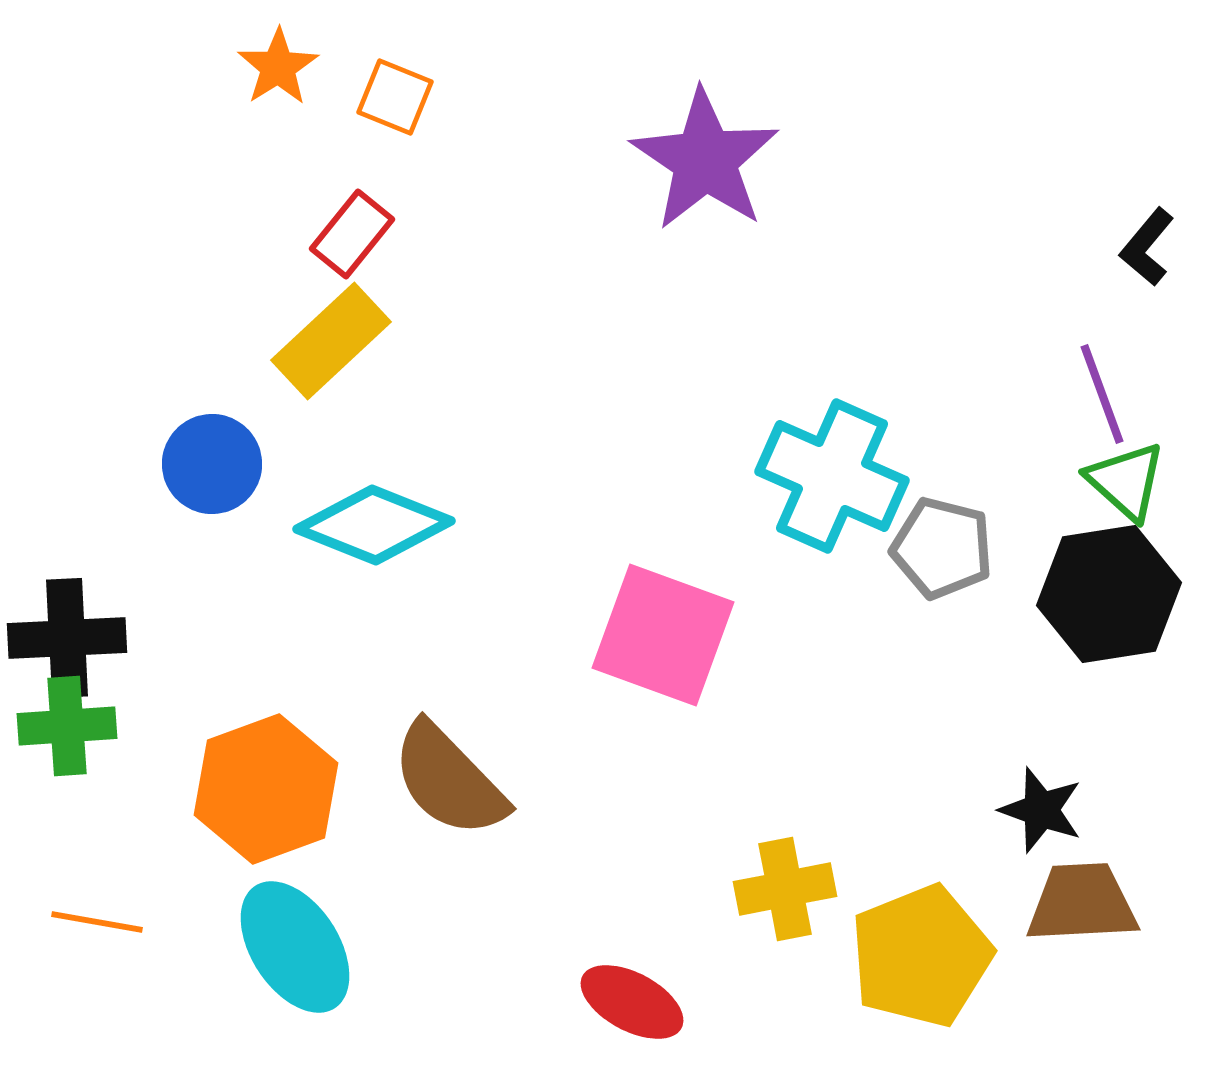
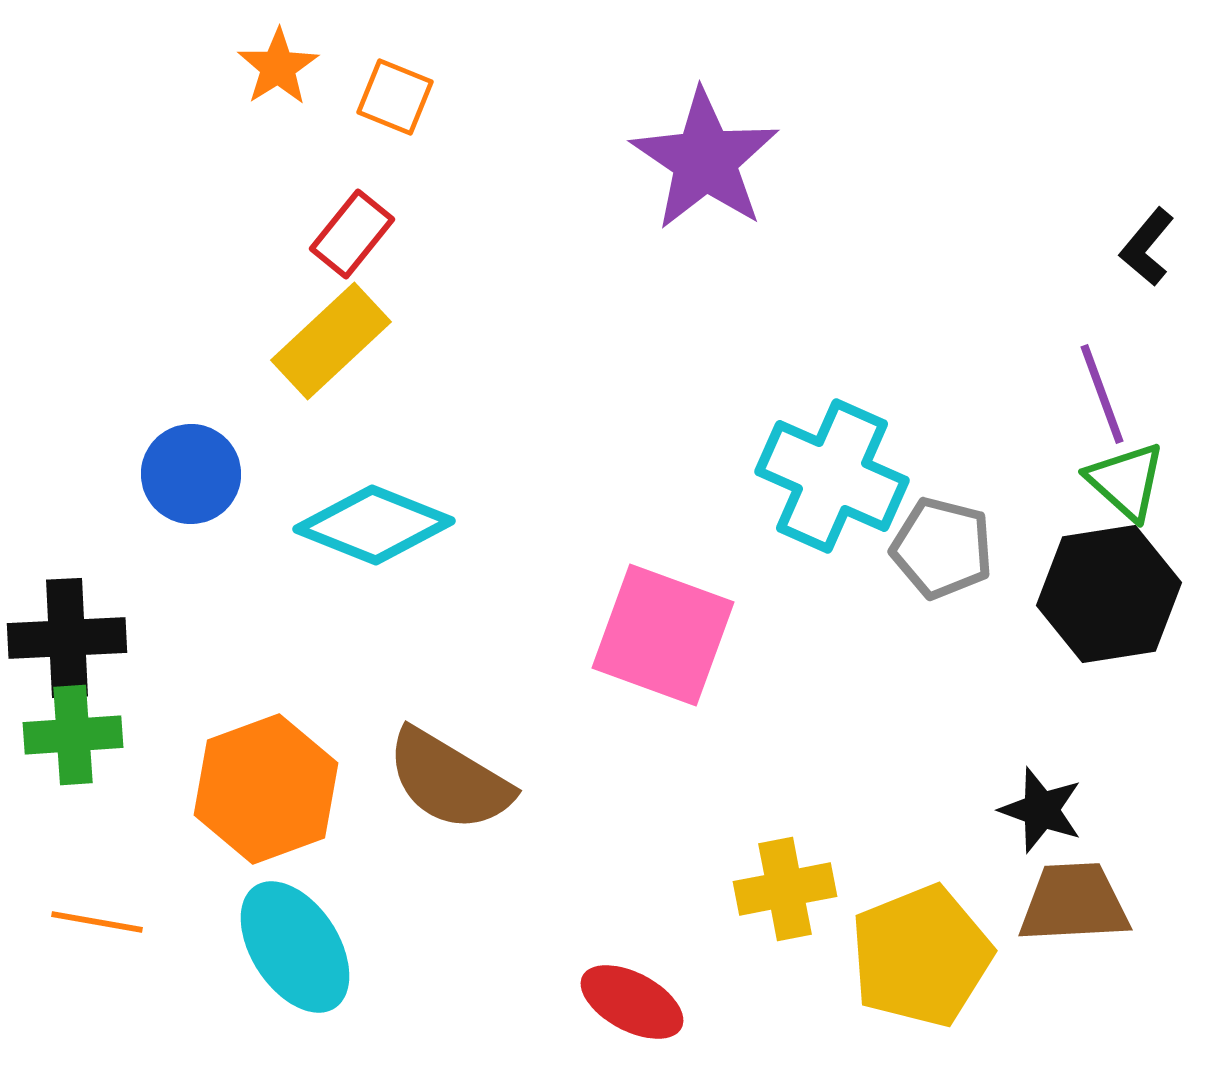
blue circle: moved 21 px left, 10 px down
green cross: moved 6 px right, 9 px down
brown semicircle: rotated 15 degrees counterclockwise
brown trapezoid: moved 8 px left
